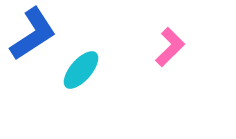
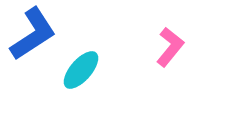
pink L-shape: rotated 6 degrees counterclockwise
